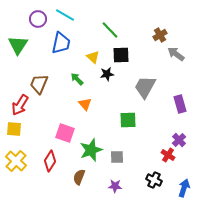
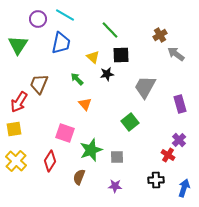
red arrow: moved 1 px left, 3 px up
green square: moved 2 px right, 2 px down; rotated 36 degrees counterclockwise
yellow square: rotated 14 degrees counterclockwise
black cross: moved 2 px right; rotated 28 degrees counterclockwise
